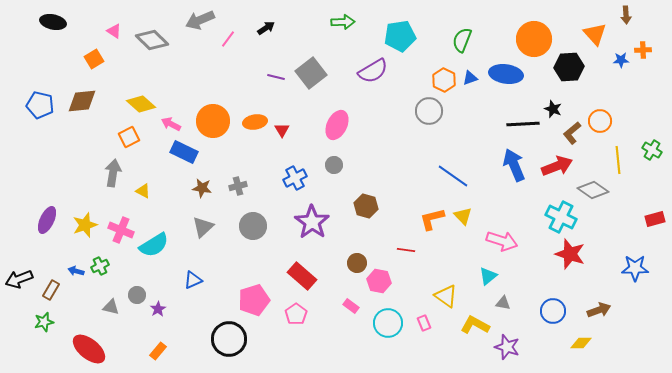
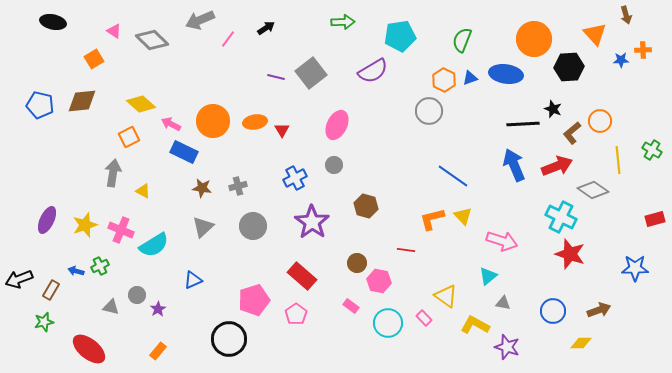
brown arrow at (626, 15): rotated 12 degrees counterclockwise
pink rectangle at (424, 323): moved 5 px up; rotated 21 degrees counterclockwise
